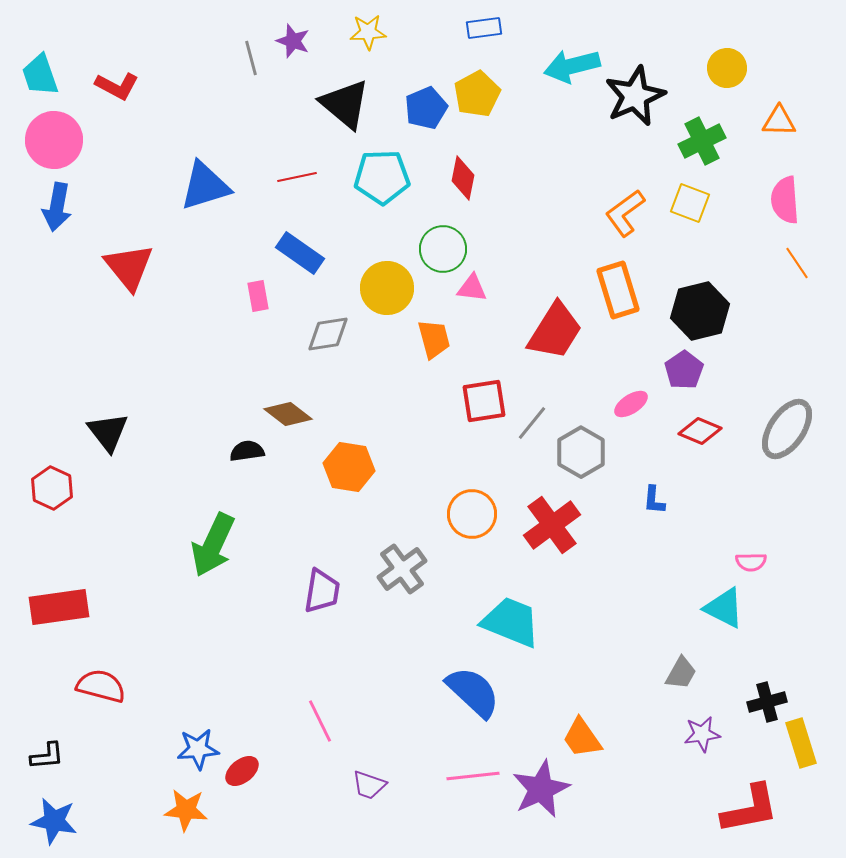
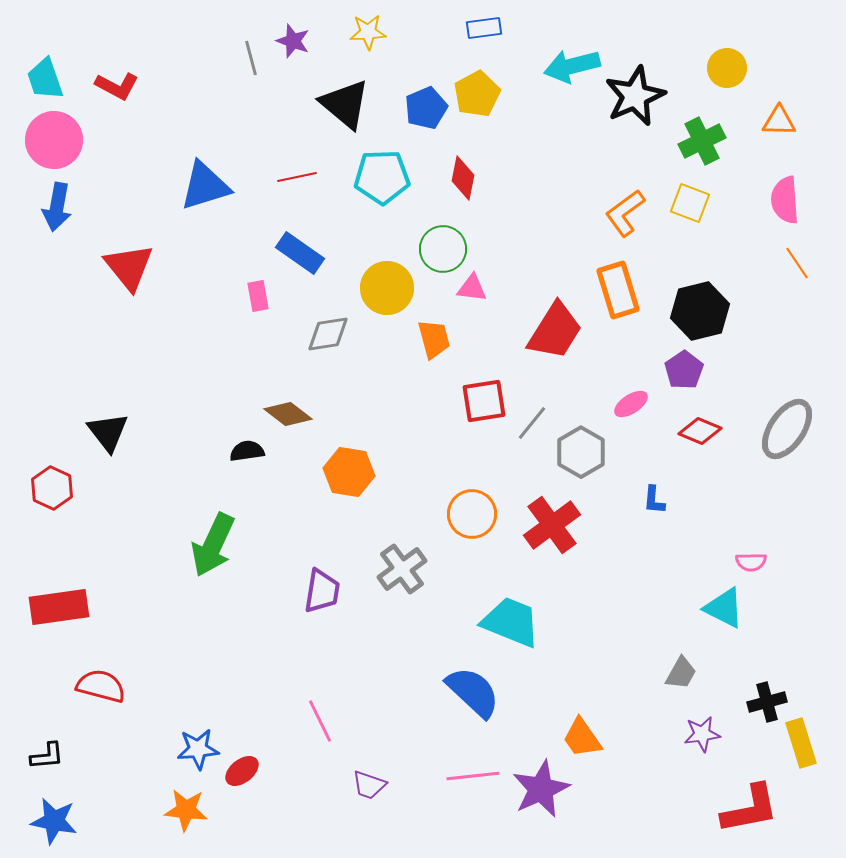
cyan trapezoid at (40, 75): moved 5 px right, 4 px down
orange hexagon at (349, 467): moved 5 px down
